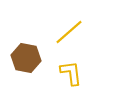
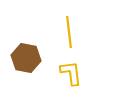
yellow line: rotated 56 degrees counterclockwise
